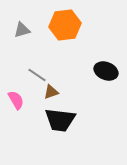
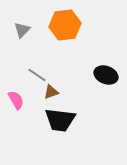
gray triangle: rotated 30 degrees counterclockwise
black ellipse: moved 4 px down
